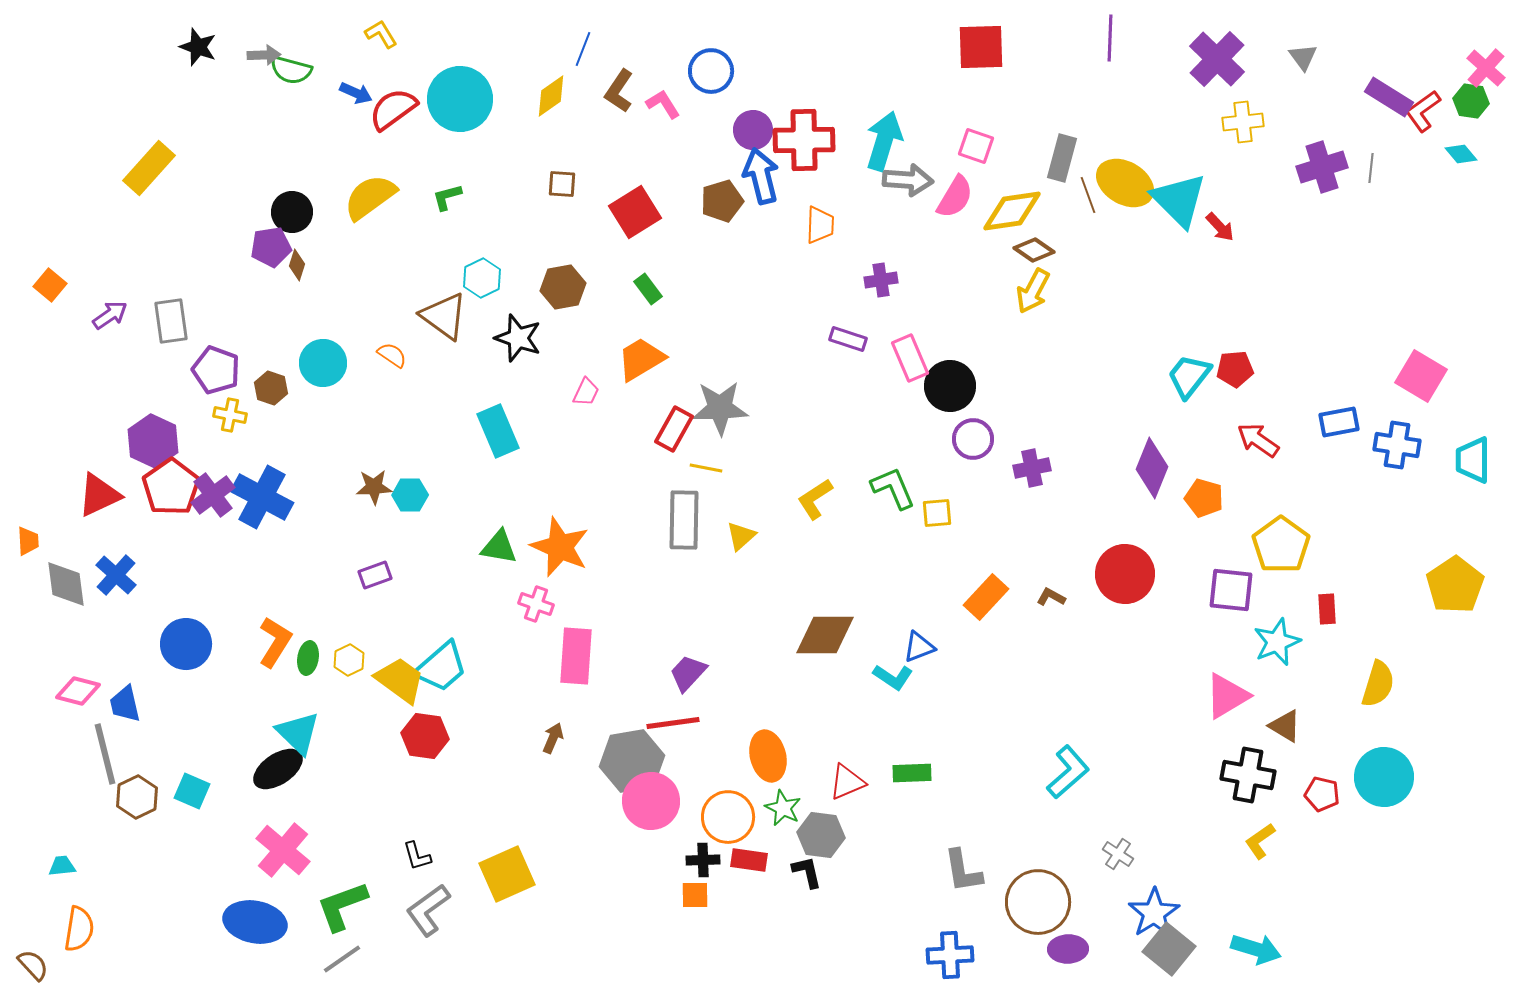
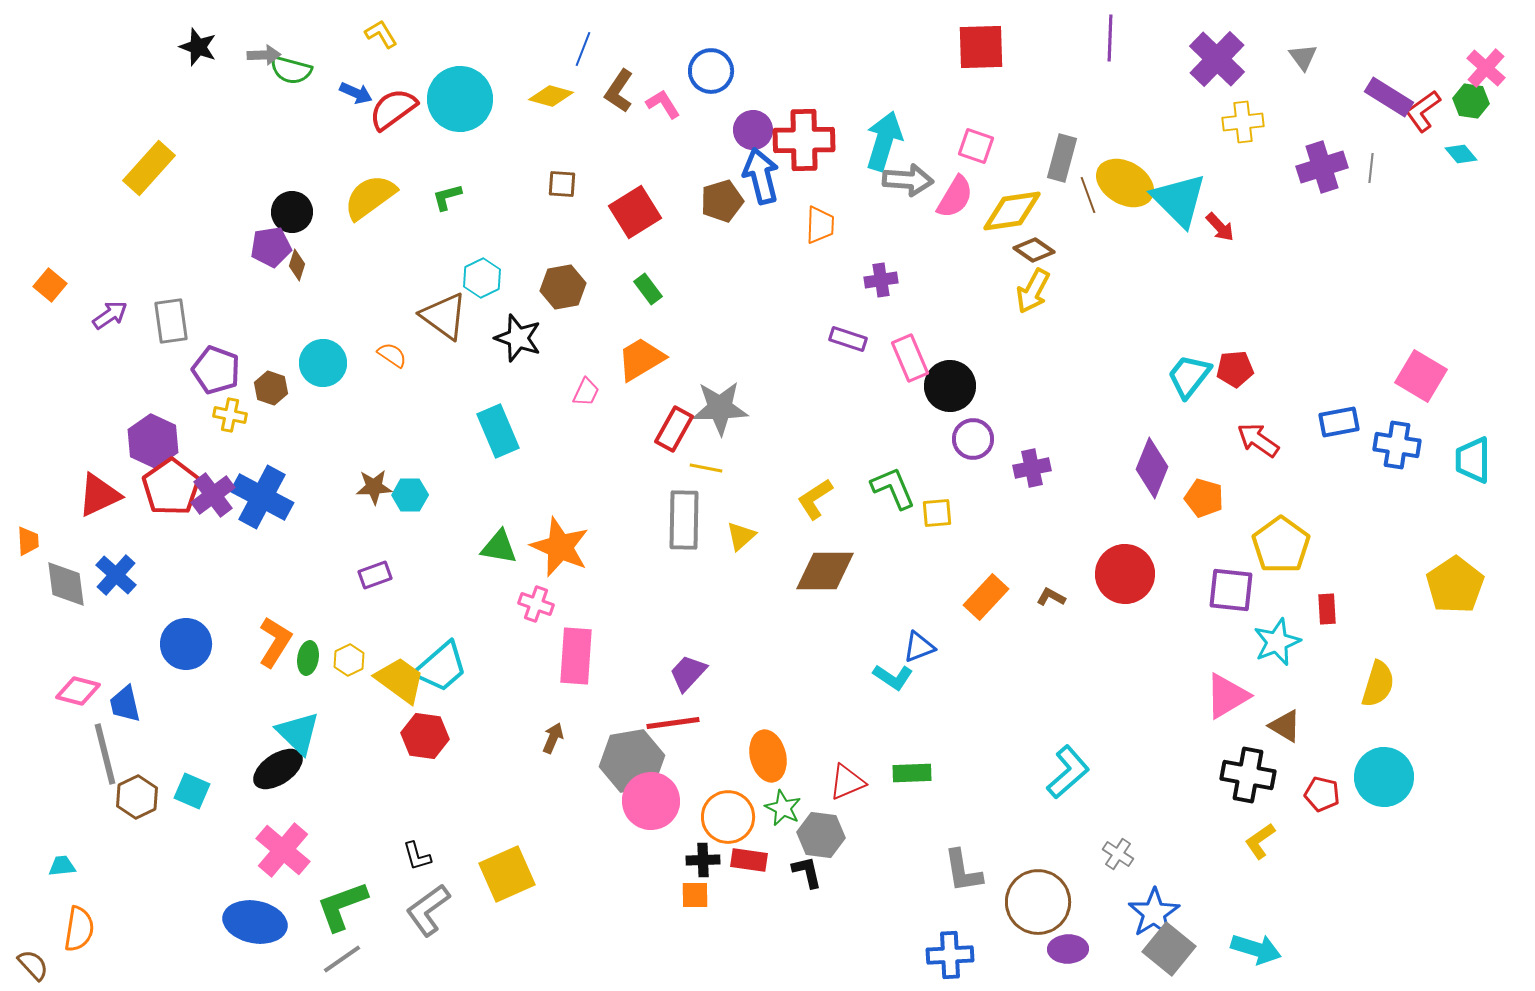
yellow diamond at (551, 96): rotated 51 degrees clockwise
brown diamond at (825, 635): moved 64 px up
